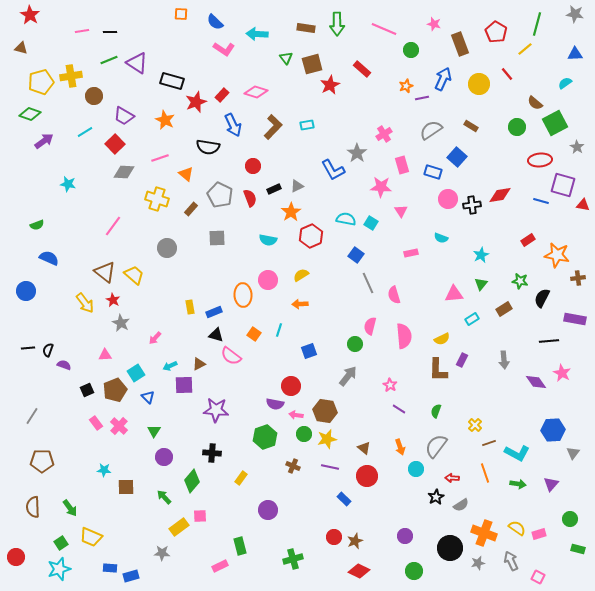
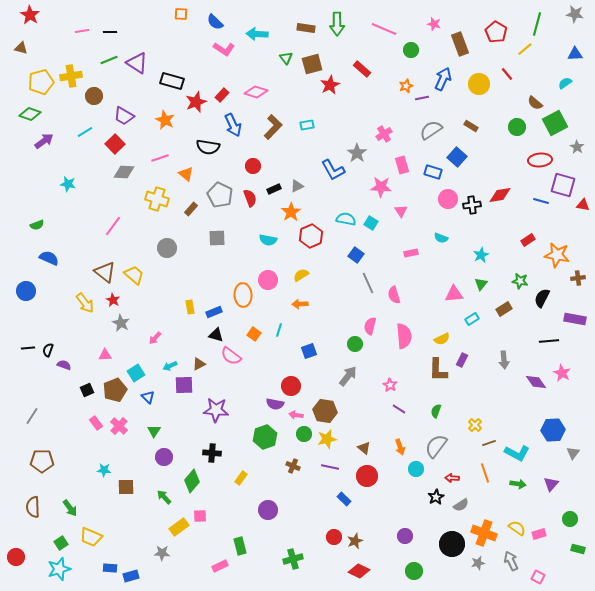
black circle at (450, 548): moved 2 px right, 4 px up
